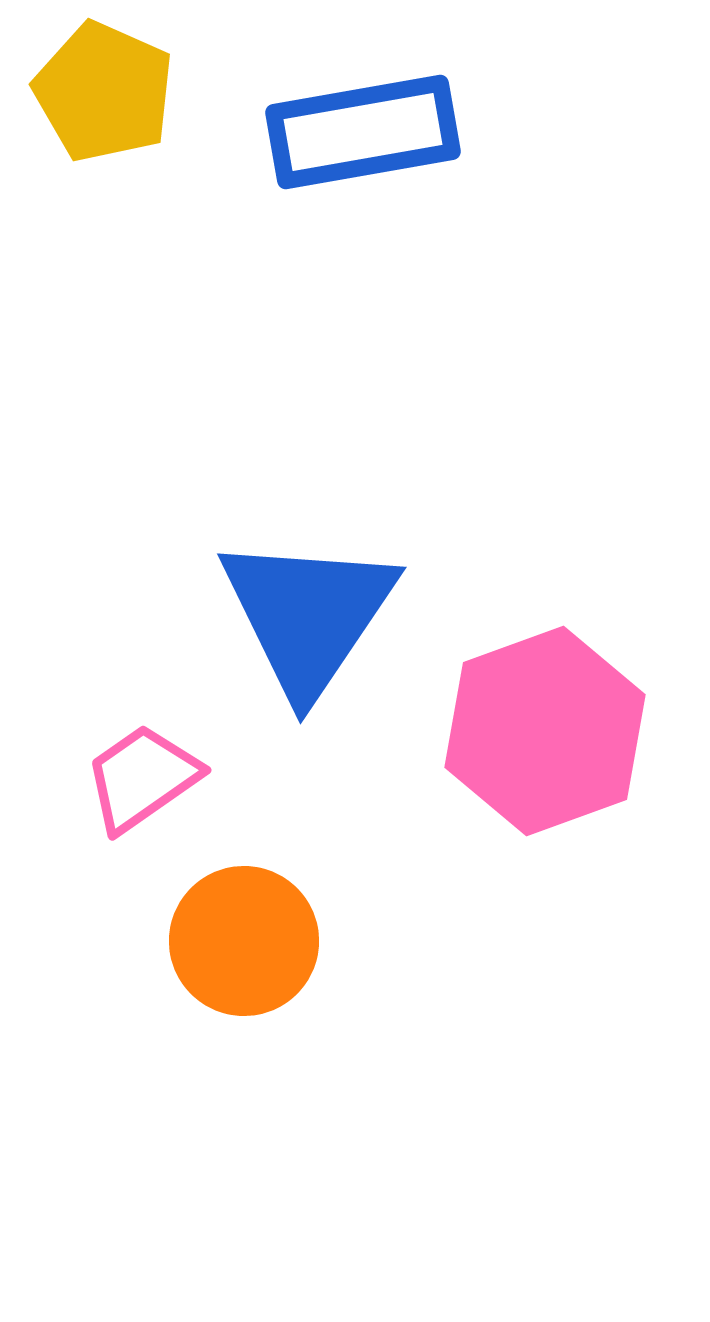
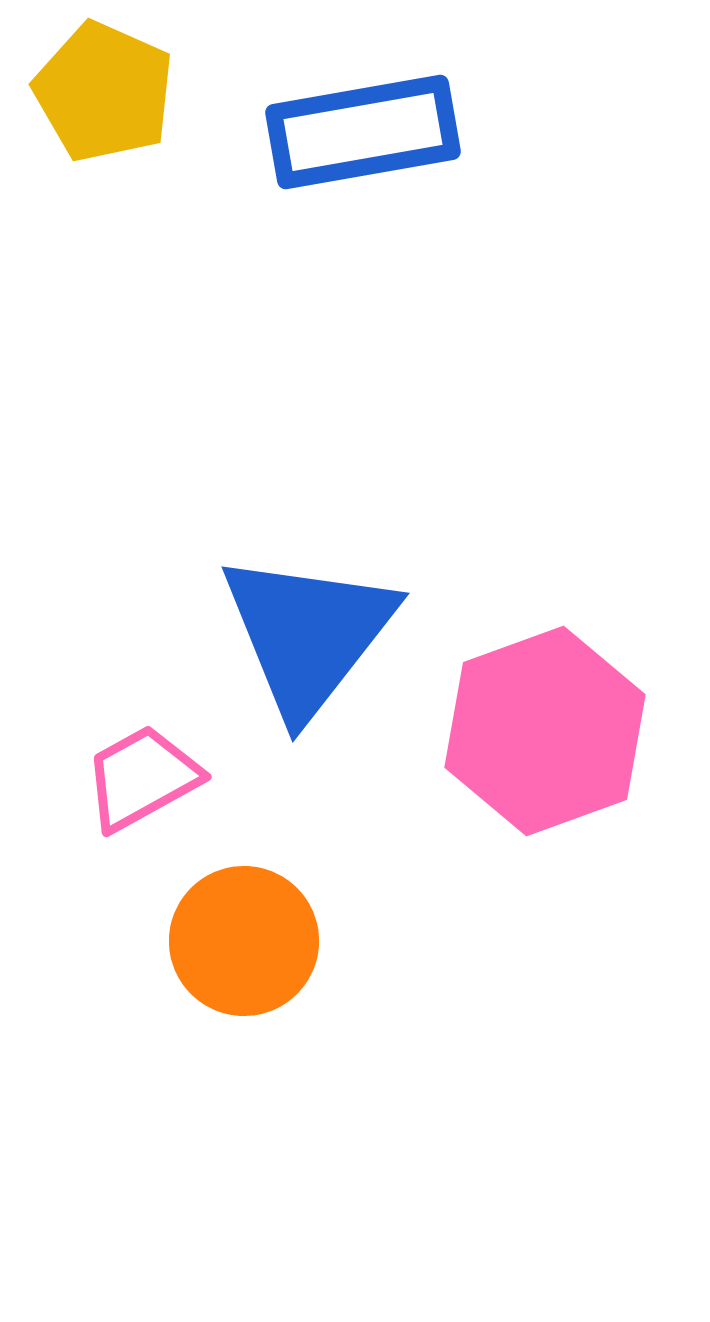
blue triangle: moved 19 px down; rotated 4 degrees clockwise
pink trapezoid: rotated 6 degrees clockwise
